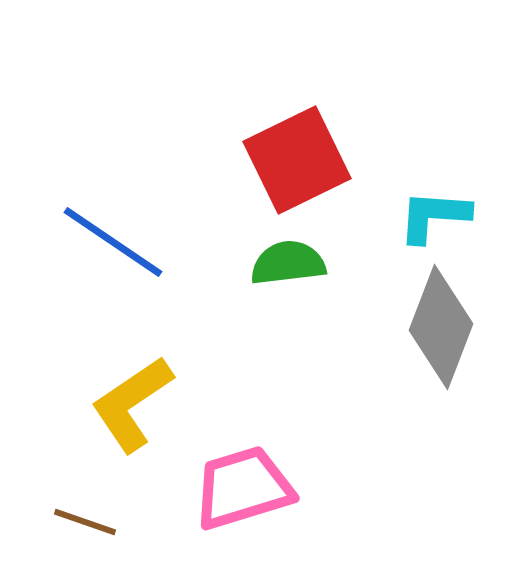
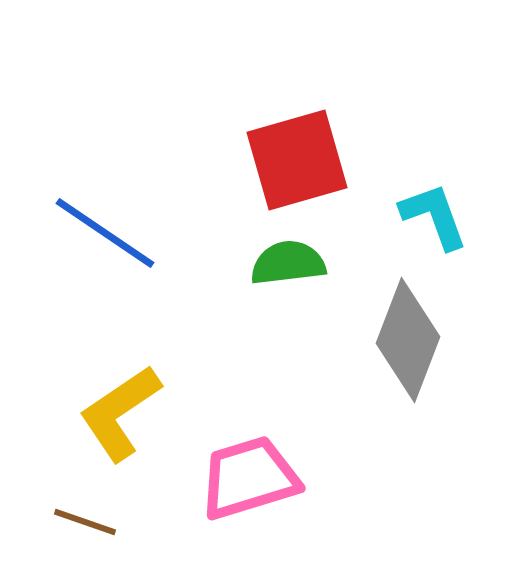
red square: rotated 10 degrees clockwise
cyan L-shape: rotated 66 degrees clockwise
blue line: moved 8 px left, 9 px up
gray diamond: moved 33 px left, 13 px down
yellow L-shape: moved 12 px left, 9 px down
pink trapezoid: moved 6 px right, 10 px up
